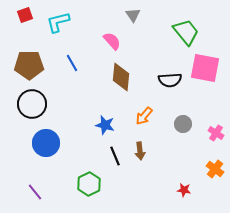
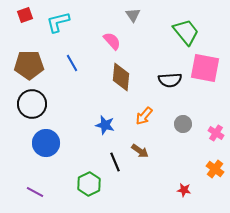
brown arrow: rotated 48 degrees counterclockwise
black line: moved 6 px down
purple line: rotated 24 degrees counterclockwise
